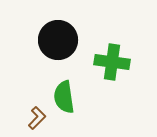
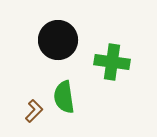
brown L-shape: moved 3 px left, 7 px up
